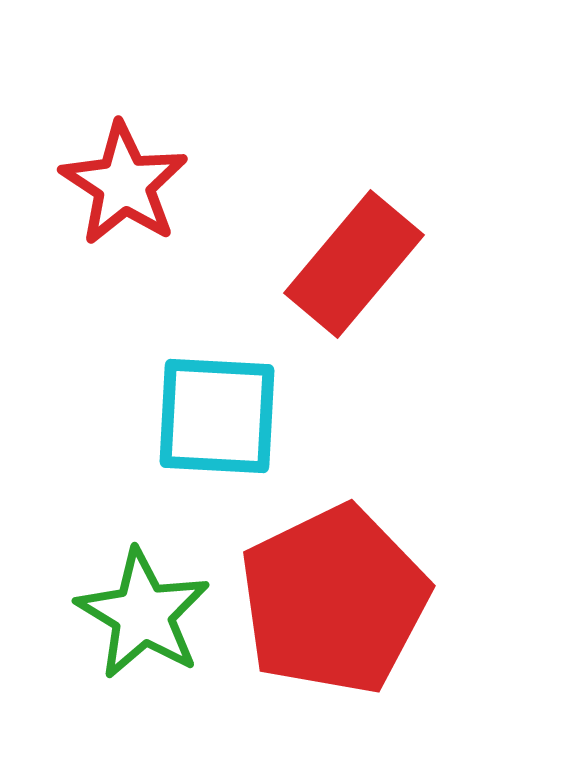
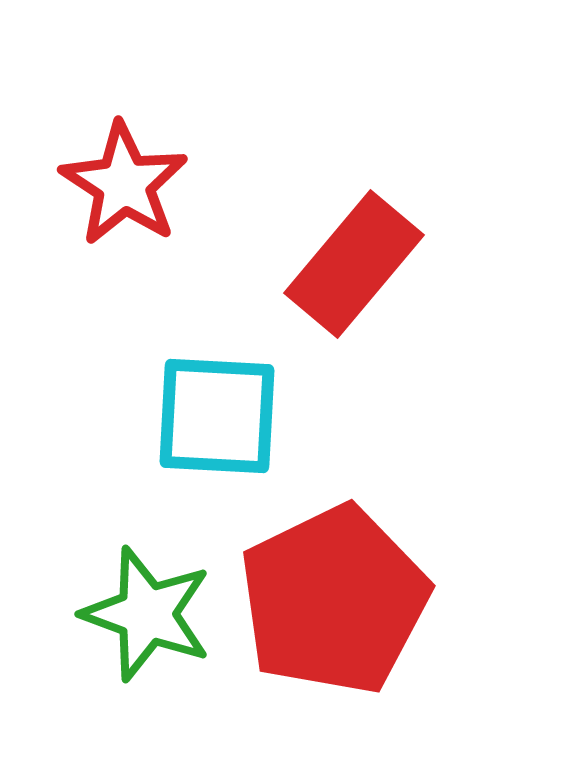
green star: moved 4 px right; rotated 11 degrees counterclockwise
